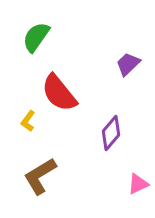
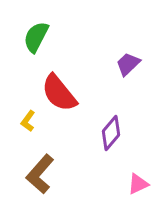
green semicircle: rotated 8 degrees counterclockwise
brown L-shape: moved 2 px up; rotated 18 degrees counterclockwise
